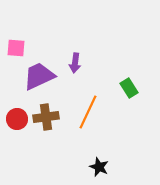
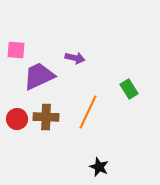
pink square: moved 2 px down
purple arrow: moved 5 px up; rotated 84 degrees counterclockwise
green rectangle: moved 1 px down
brown cross: rotated 10 degrees clockwise
